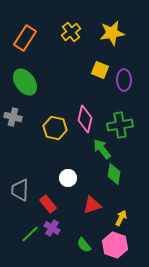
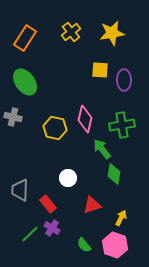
yellow square: rotated 18 degrees counterclockwise
green cross: moved 2 px right
